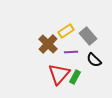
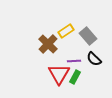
purple line: moved 3 px right, 9 px down
black semicircle: moved 1 px up
red triangle: rotated 10 degrees counterclockwise
